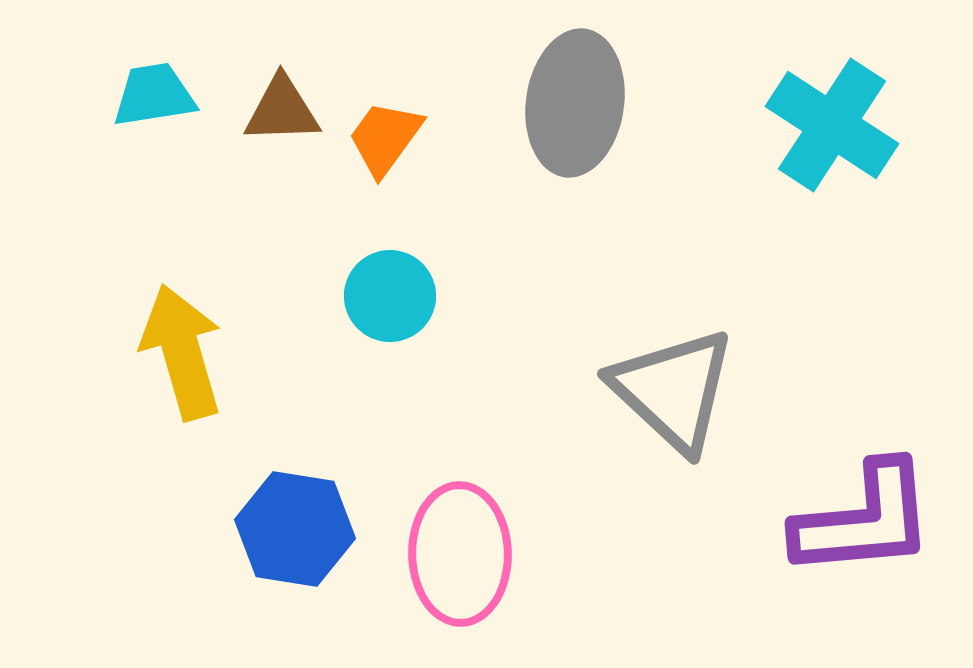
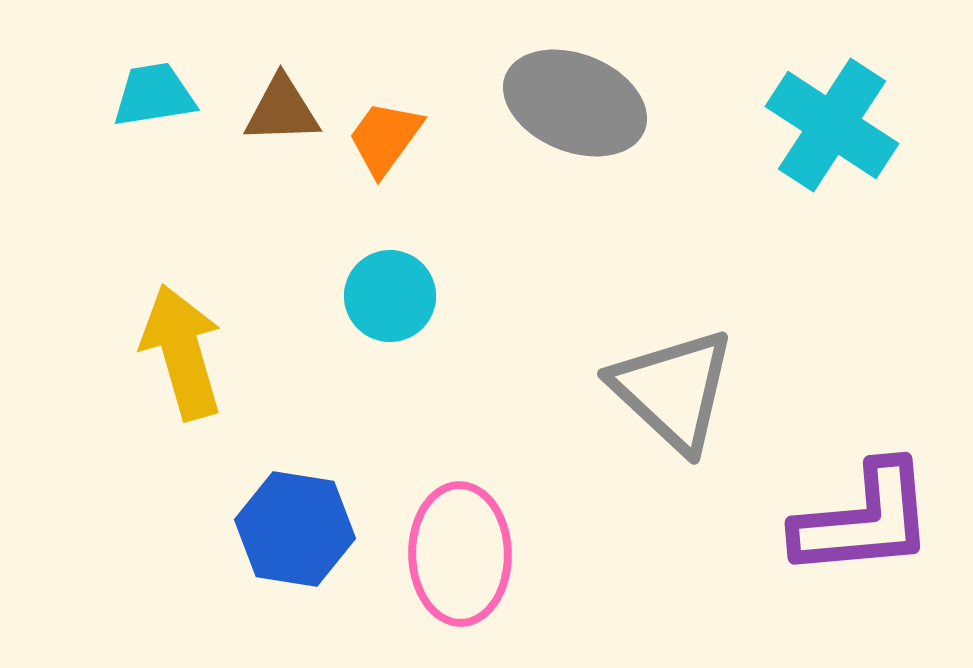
gray ellipse: rotated 76 degrees counterclockwise
